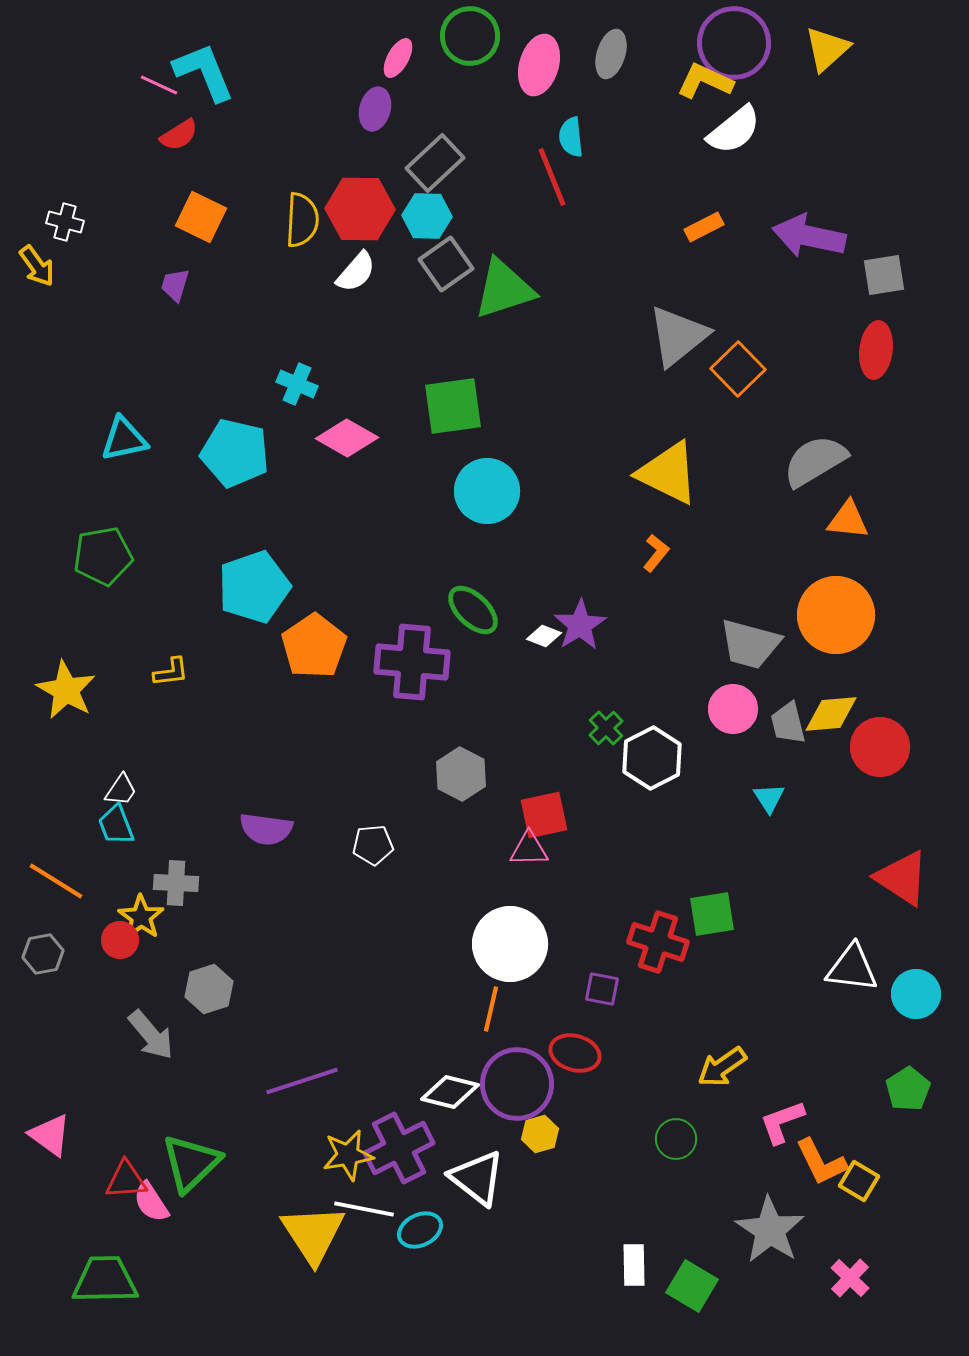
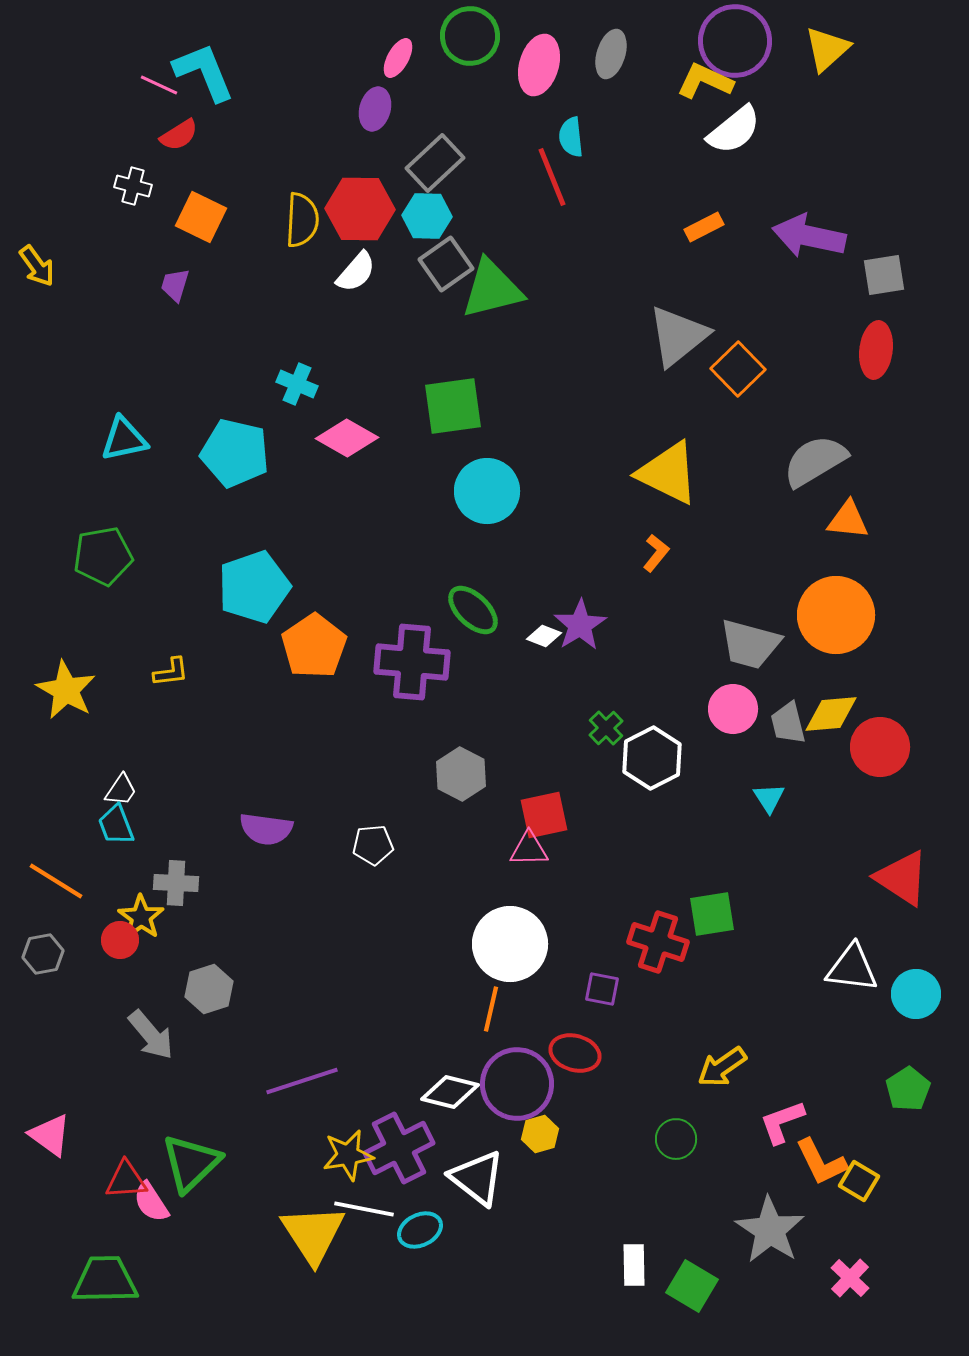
purple circle at (734, 43): moved 1 px right, 2 px up
white cross at (65, 222): moved 68 px right, 36 px up
green triangle at (504, 289): moved 12 px left; rotated 4 degrees clockwise
